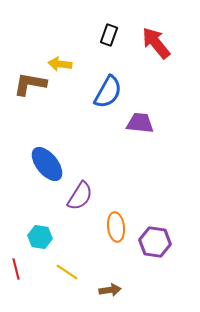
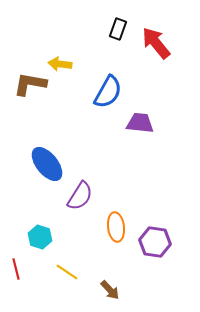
black rectangle: moved 9 px right, 6 px up
cyan hexagon: rotated 10 degrees clockwise
brown arrow: rotated 55 degrees clockwise
